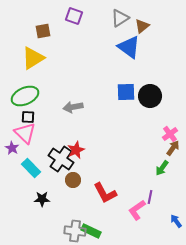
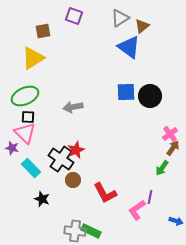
purple star: rotated 16 degrees counterclockwise
black star: rotated 21 degrees clockwise
blue arrow: rotated 144 degrees clockwise
